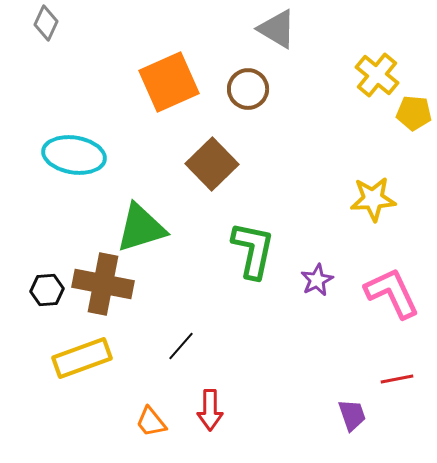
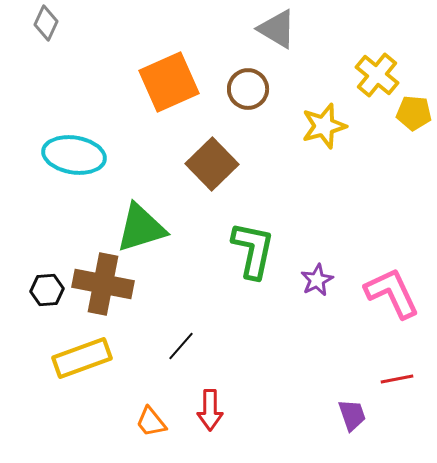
yellow star: moved 49 px left, 73 px up; rotated 12 degrees counterclockwise
